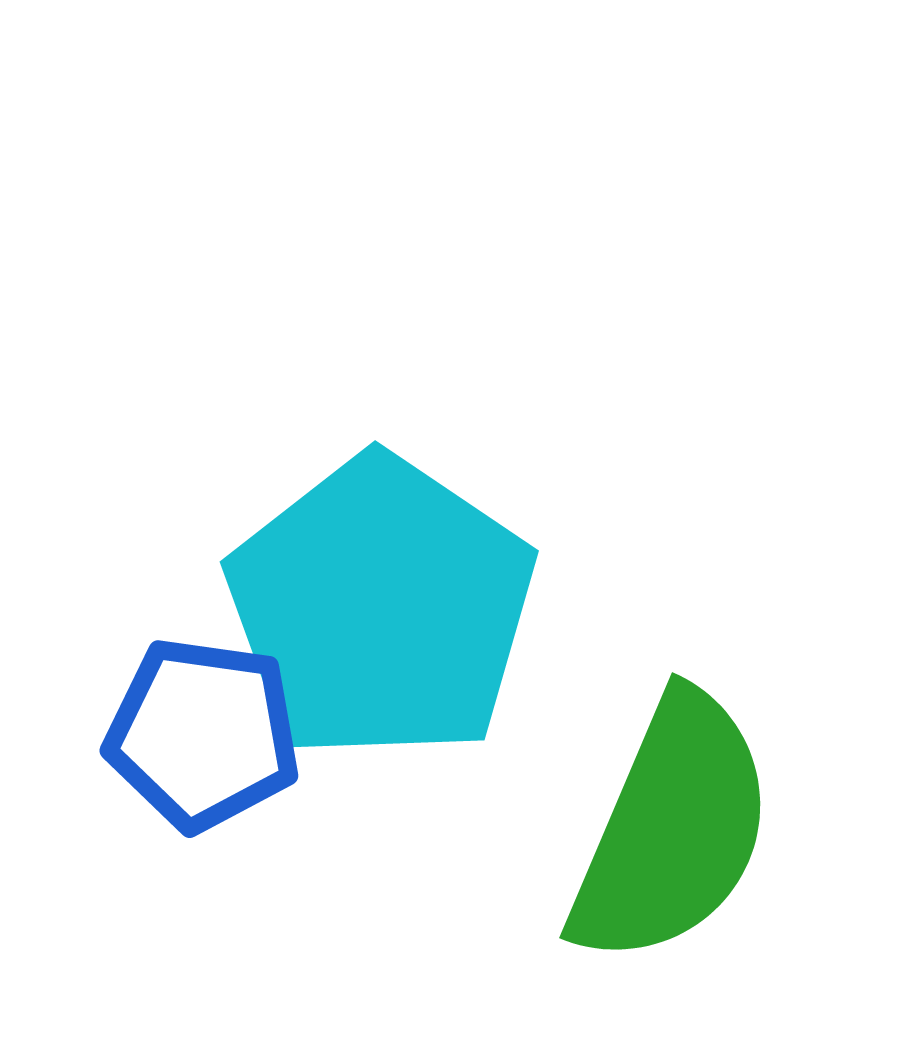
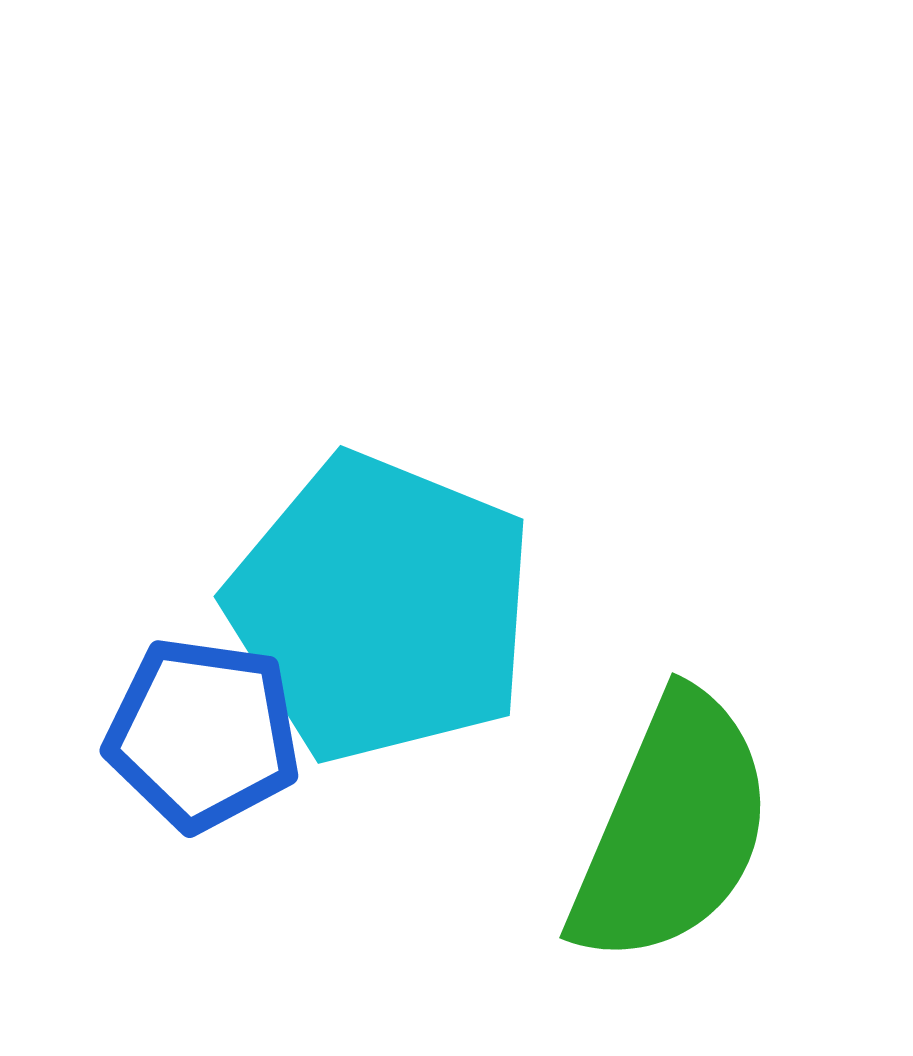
cyan pentagon: rotated 12 degrees counterclockwise
